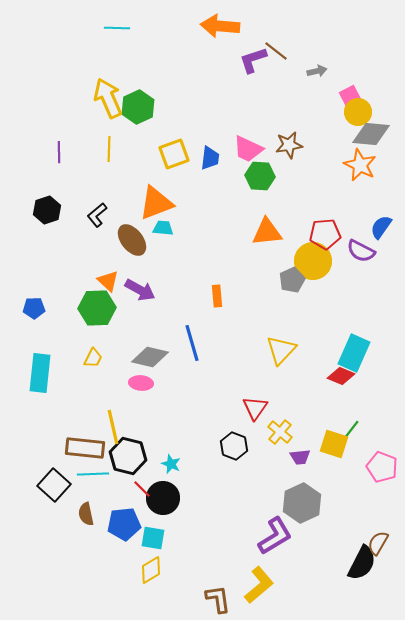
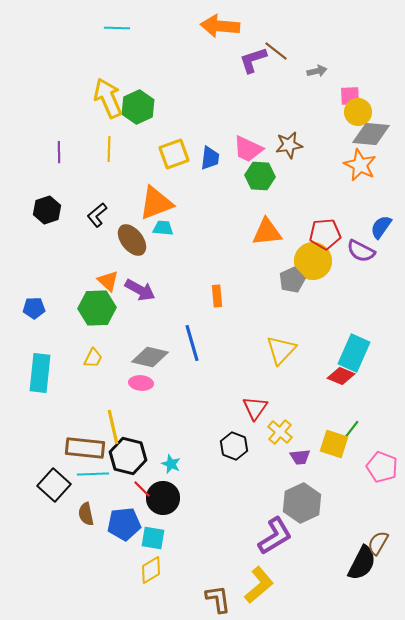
pink square at (350, 96): rotated 25 degrees clockwise
